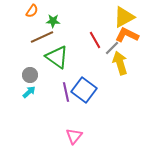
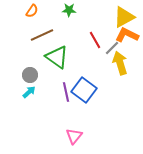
green star: moved 16 px right, 11 px up
brown line: moved 2 px up
